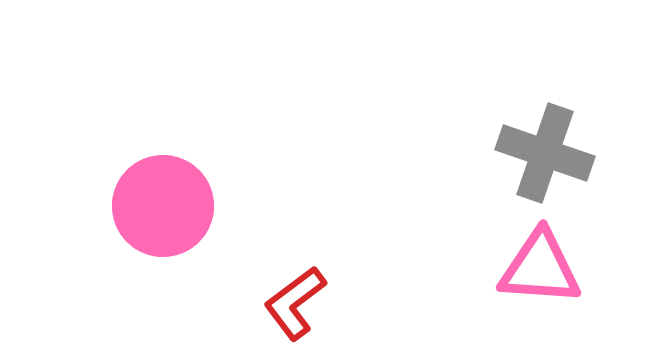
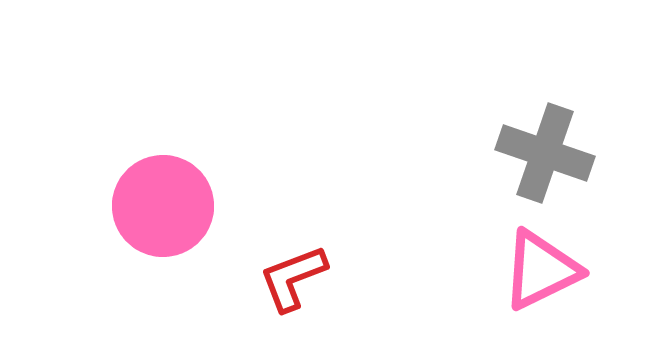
pink triangle: moved 1 px right, 2 px down; rotated 30 degrees counterclockwise
red L-shape: moved 2 px left, 25 px up; rotated 16 degrees clockwise
